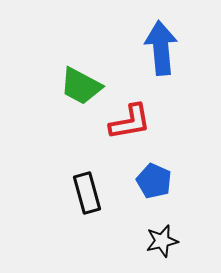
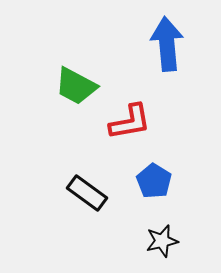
blue arrow: moved 6 px right, 4 px up
green trapezoid: moved 5 px left
blue pentagon: rotated 8 degrees clockwise
black rectangle: rotated 39 degrees counterclockwise
